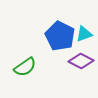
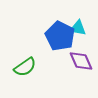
cyan triangle: moved 6 px left, 6 px up; rotated 30 degrees clockwise
purple diamond: rotated 40 degrees clockwise
